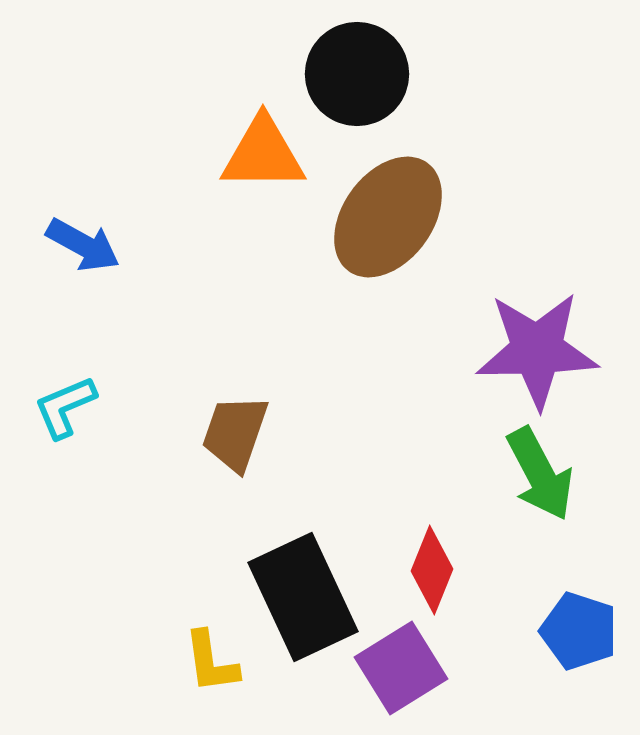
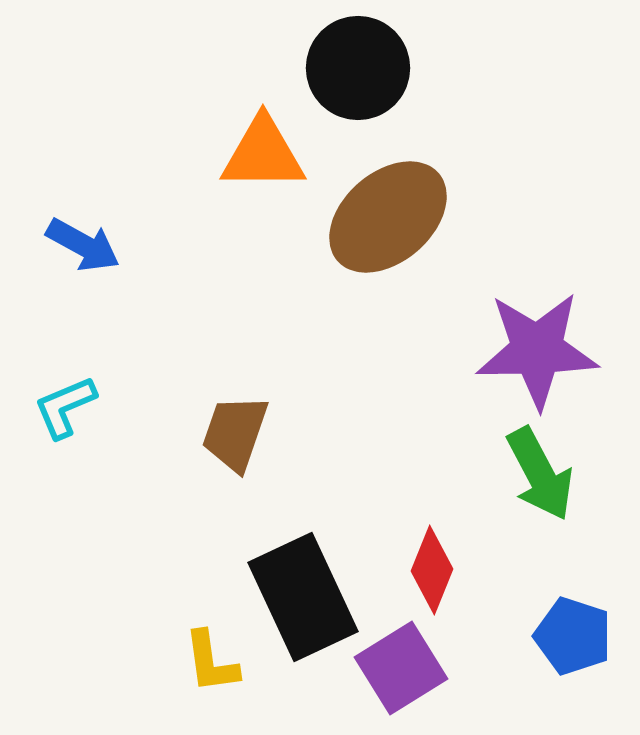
black circle: moved 1 px right, 6 px up
brown ellipse: rotated 13 degrees clockwise
blue pentagon: moved 6 px left, 5 px down
